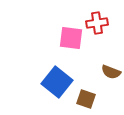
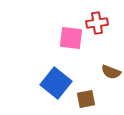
blue square: moved 1 px left, 1 px down
brown square: rotated 30 degrees counterclockwise
